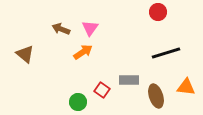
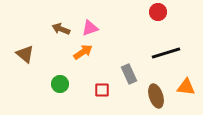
pink triangle: rotated 36 degrees clockwise
gray rectangle: moved 6 px up; rotated 66 degrees clockwise
red square: rotated 35 degrees counterclockwise
green circle: moved 18 px left, 18 px up
